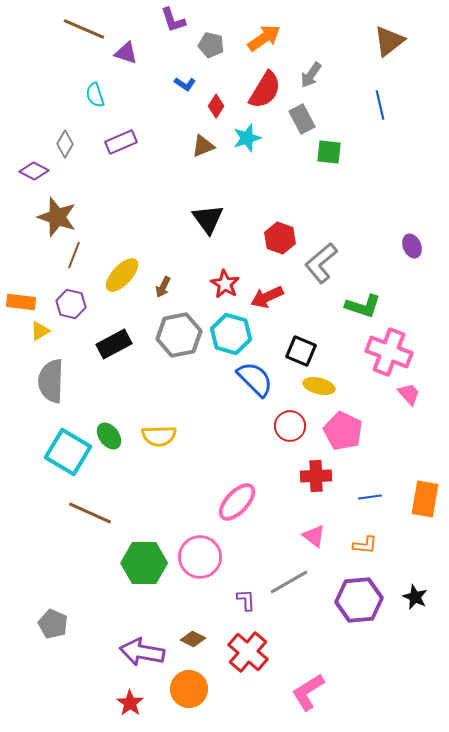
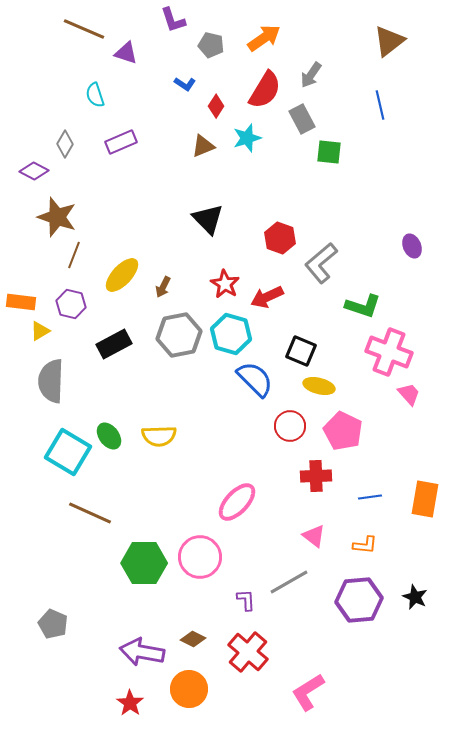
black triangle at (208, 219): rotated 8 degrees counterclockwise
